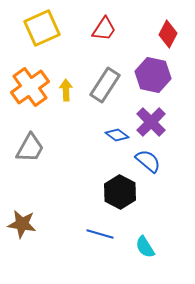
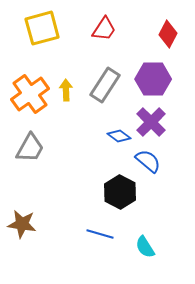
yellow square: rotated 9 degrees clockwise
purple hexagon: moved 4 px down; rotated 12 degrees counterclockwise
orange cross: moved 7 px down
blue diamond: moved 2 px right, 1 px down
